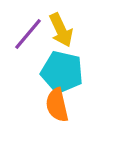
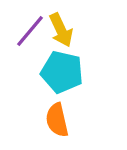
purple line: moved 2 px right, 3 px up
orange semicircle: moved 15 px down
